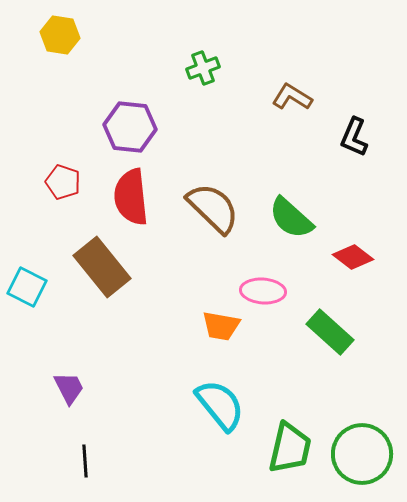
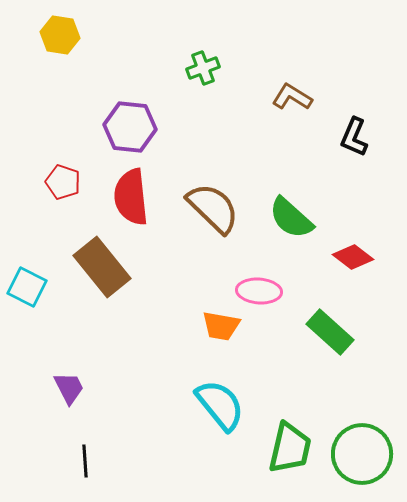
pink ellipse: moved 4 px left
